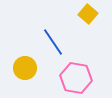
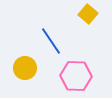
blue line: moved 2 px left, 1 px up
pink hexagon: moved 2 px up; rotated 8 degrees counterclockwise
